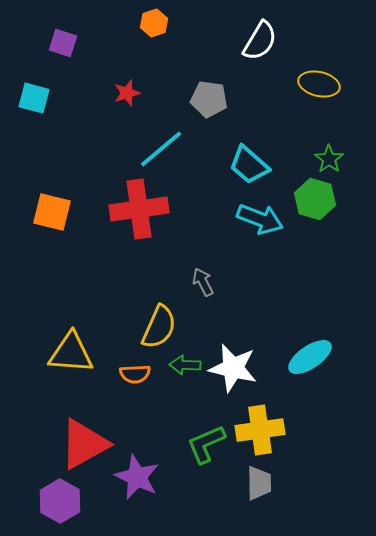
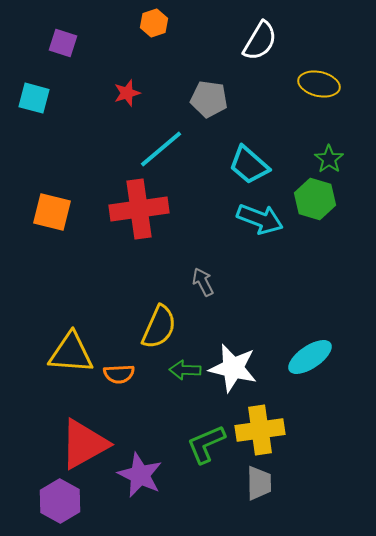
green arrow: moved 5 px down
orange semicircle: moved 16 px left
purple star: moved 3 px right, 2 px up
